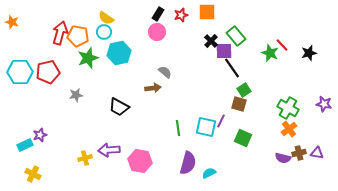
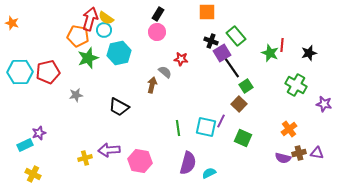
red star at (181, 15): moved 44 px down; rotated 24 degrees clockwise
orange star at (12, 22): moved 1 px down
cyan circle at (104, 32): moved 2 px up
red arrow at (60, 33): moved 30 px right, 14 px up
black cross at (211, 41): rotated 24 degrees counterclockwise
red line at (282, 45): rotated 48 degrees clockwise
purple square at (224, 51): moved 2 px left, 2 px down; rotated 30 degrees counterclockwise
brown arrow at (153, 88): moved 1 px left, 3 px up; rotated 70 degrees counterclockwise
green square at (244, 90): moved 2 px right, 4 px up
brown square at (239, 104): rotated 28 degrees clockwise
green cross at (288, 108): moved 8 px right, 23 px up
purple star at (40, 135): moved 1 px left, 2 px up
